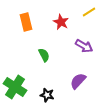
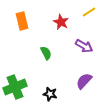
orange rectangle: moved 4 px left, 1 px up
green semicircle: moved 2 px right, 2 px up
purple semicircle: moved 6 px right
green cross: rotated 35 degrees clockwise
black star: moved 3 px right, 1 px up
